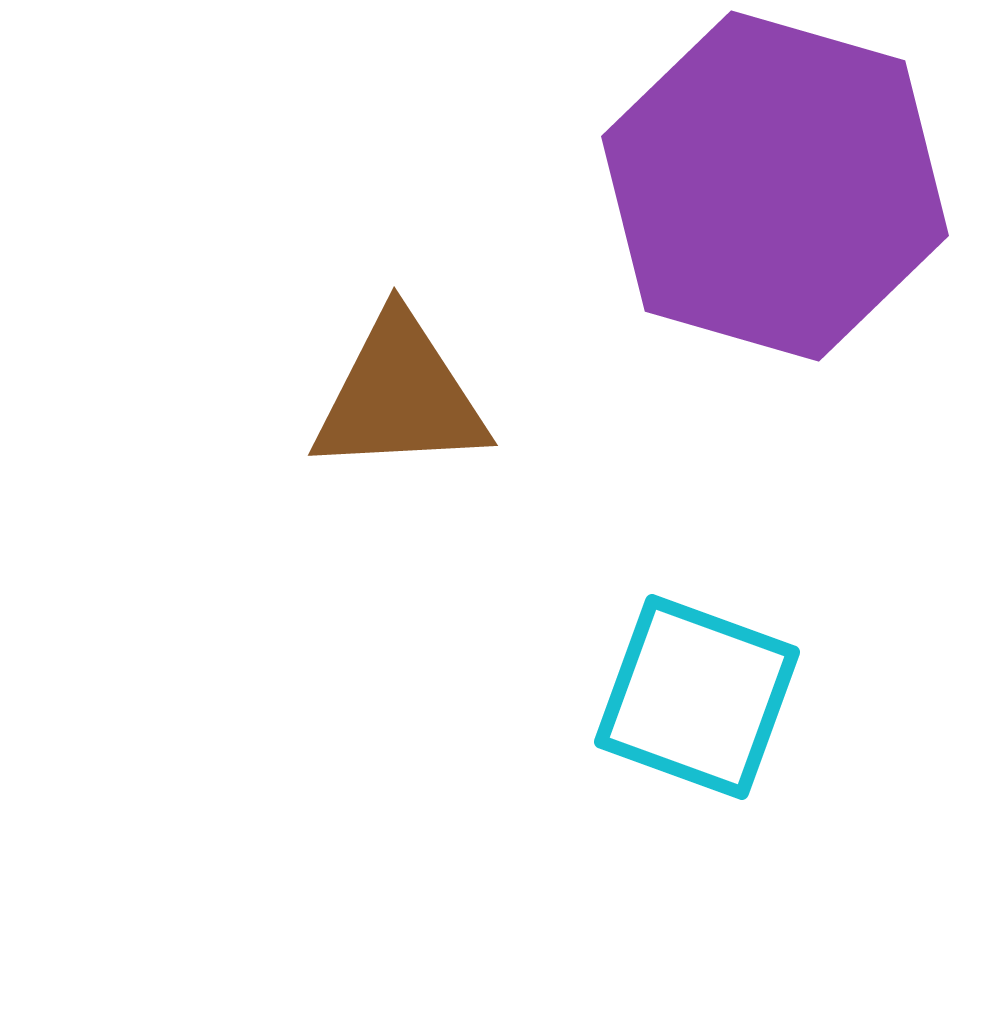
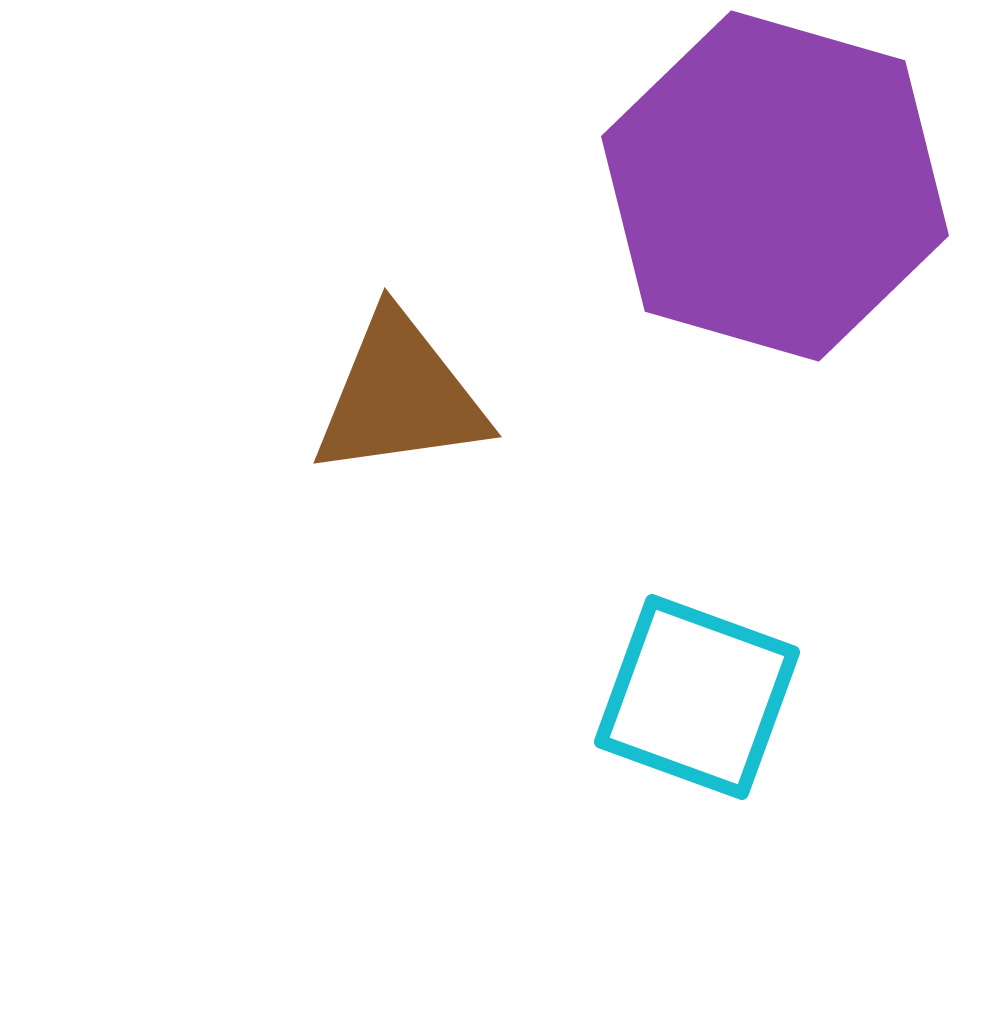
brown triangle: rotated 5 degrees counterclockwise
